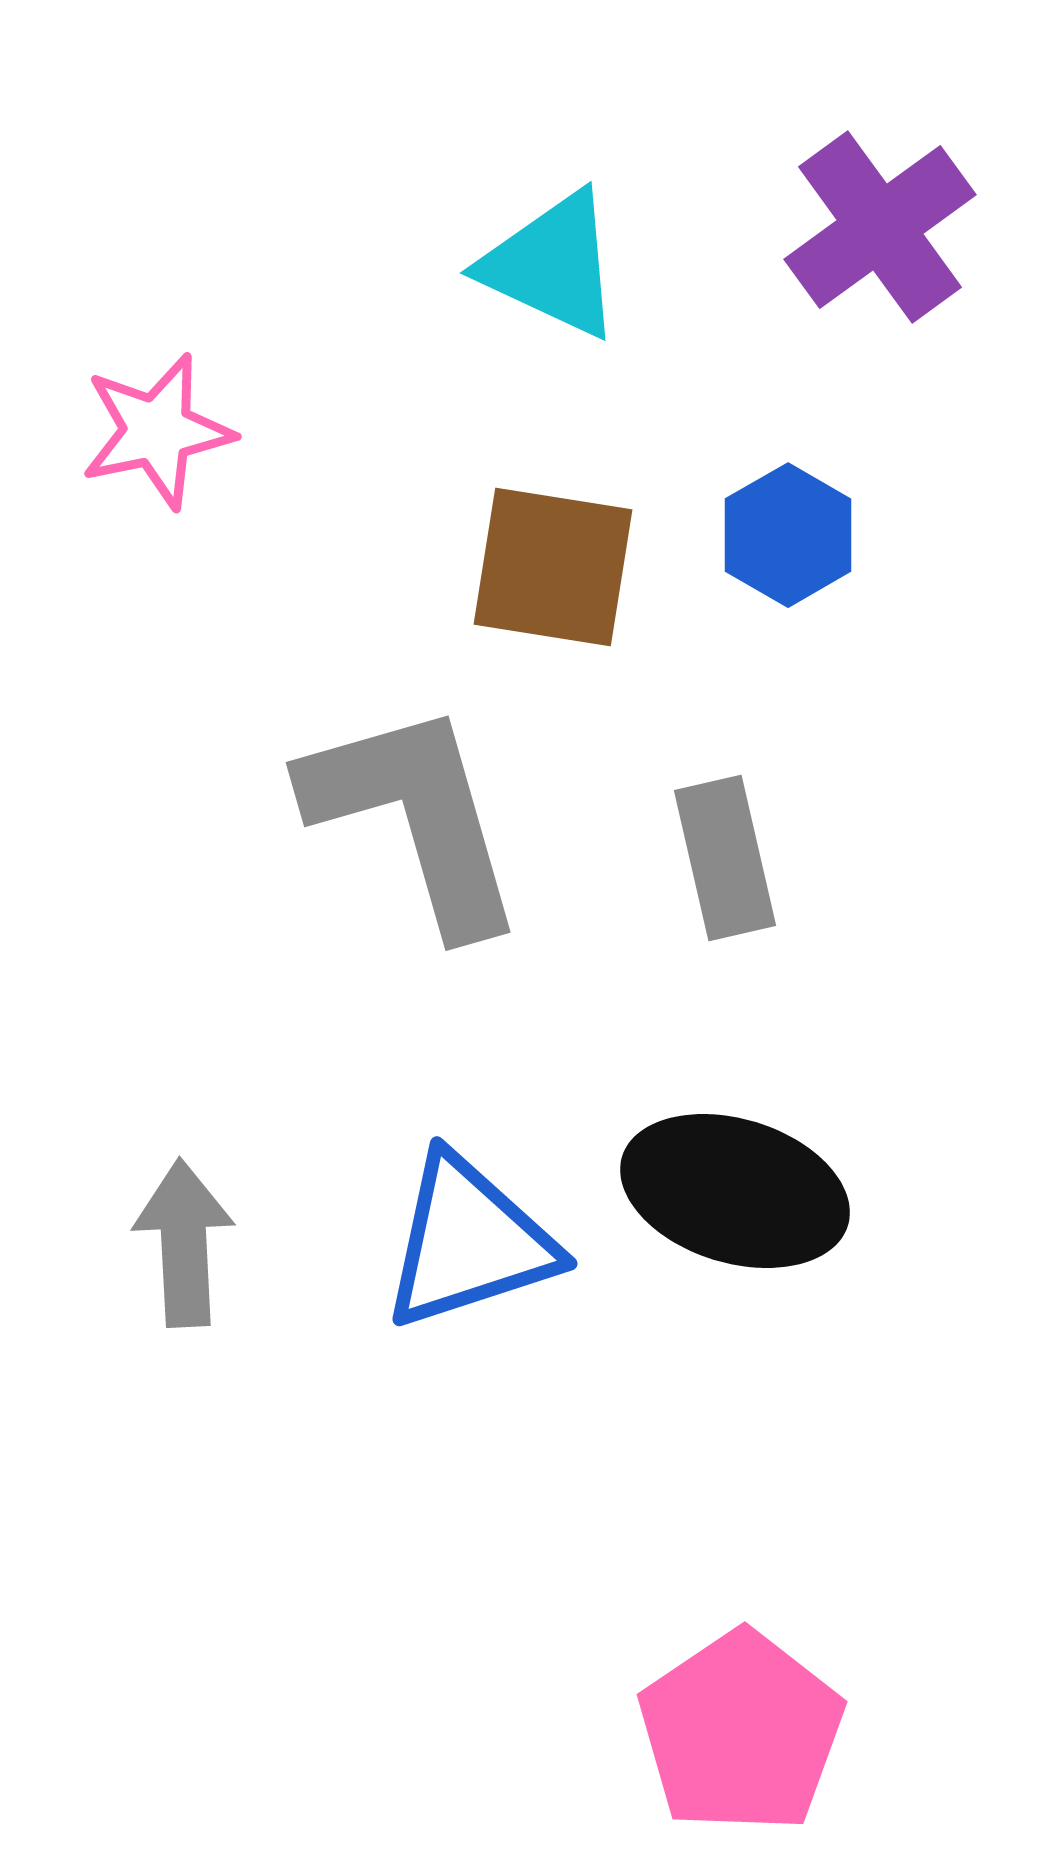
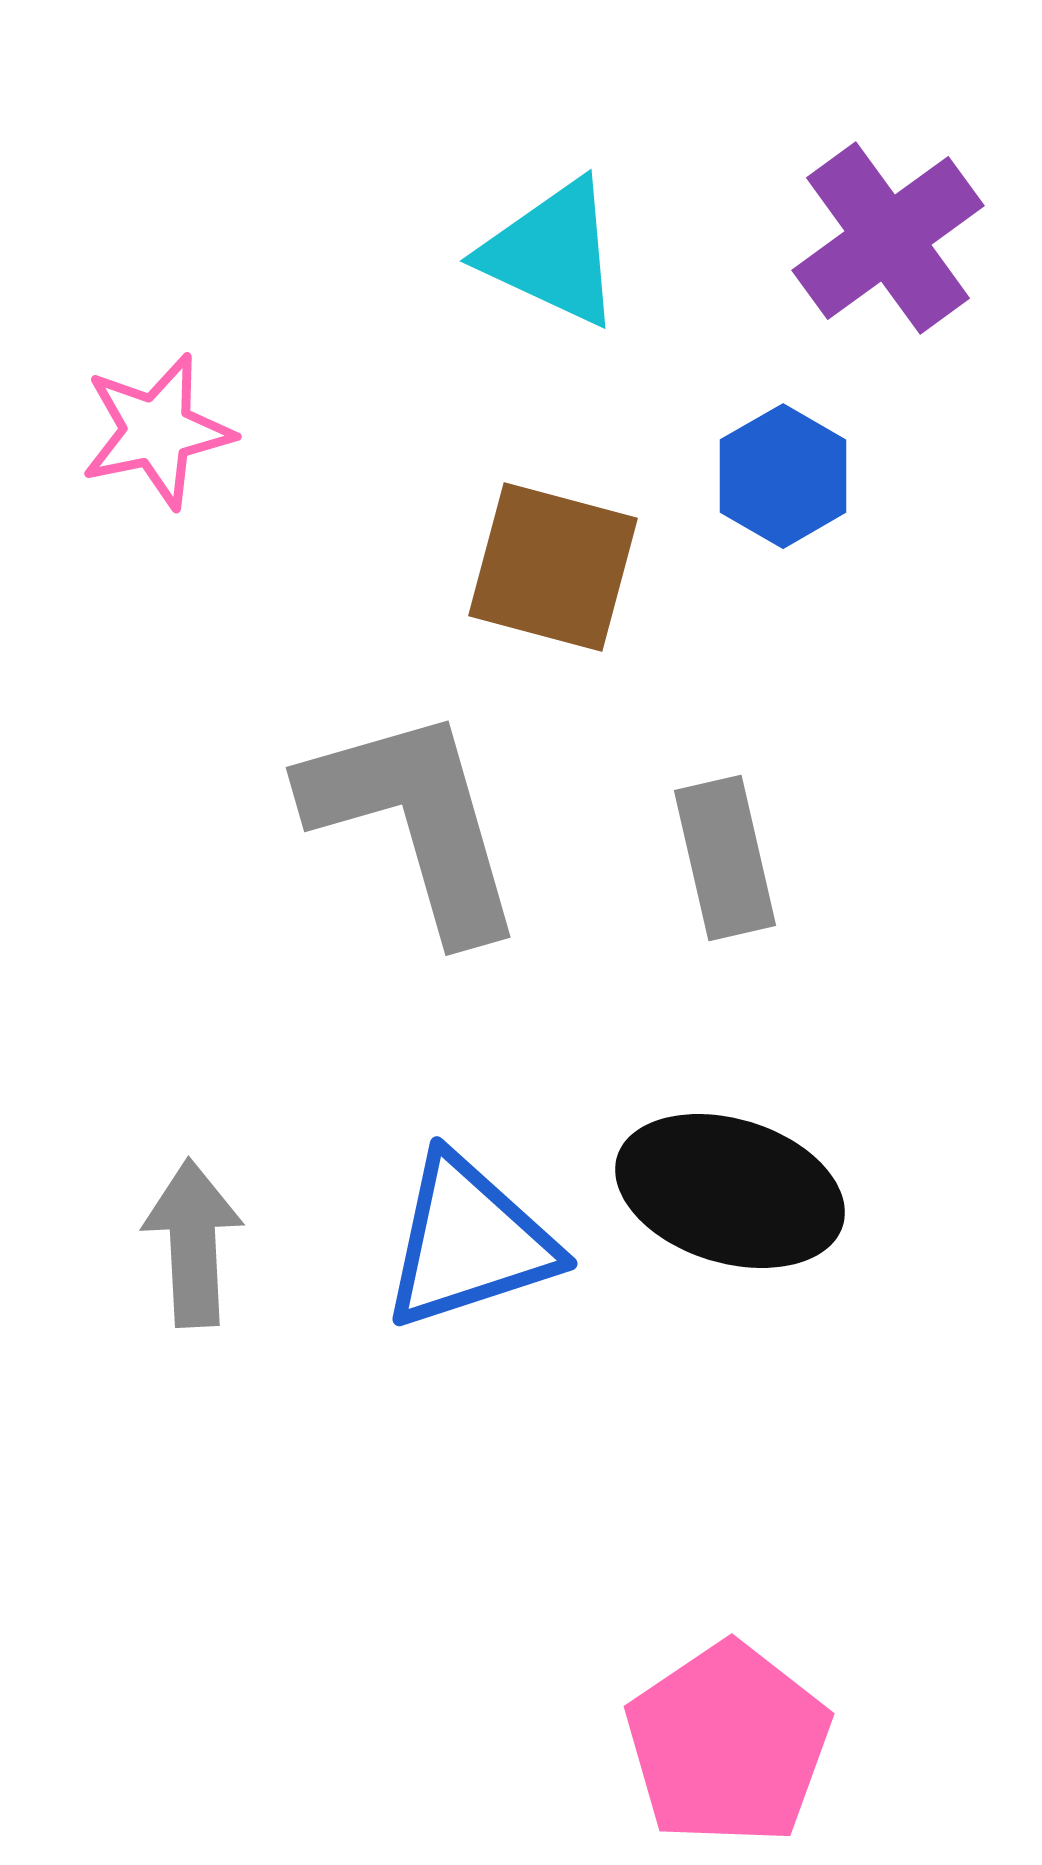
purple cross: moved 8 px right, 11 px down
cyan triangle: moved 12 px up
blue hexagon: moved 5 px left, 59 px up
brown square: rotated 6 degrees clockwise
gray L-shape: moved 5 px down
black ellipse: moved 5 px left
gray arrow: moved 9 px right
pink pentagon: moved 13 px left, 12 px down
